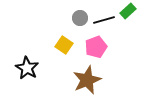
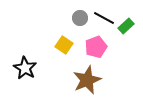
green rectangle: moved 2 px left, 15 px down
black line: moved 2 px up; rotated 45 degrees clockwise
black star: moved 2 px left
